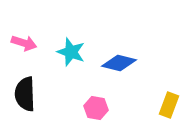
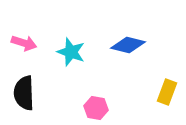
blue diamond: moved 9 px right, 18 px up
black semicircle: moved 1 px left, 1 px up
yellow rectangle: moved 2 px left, 13 px up
